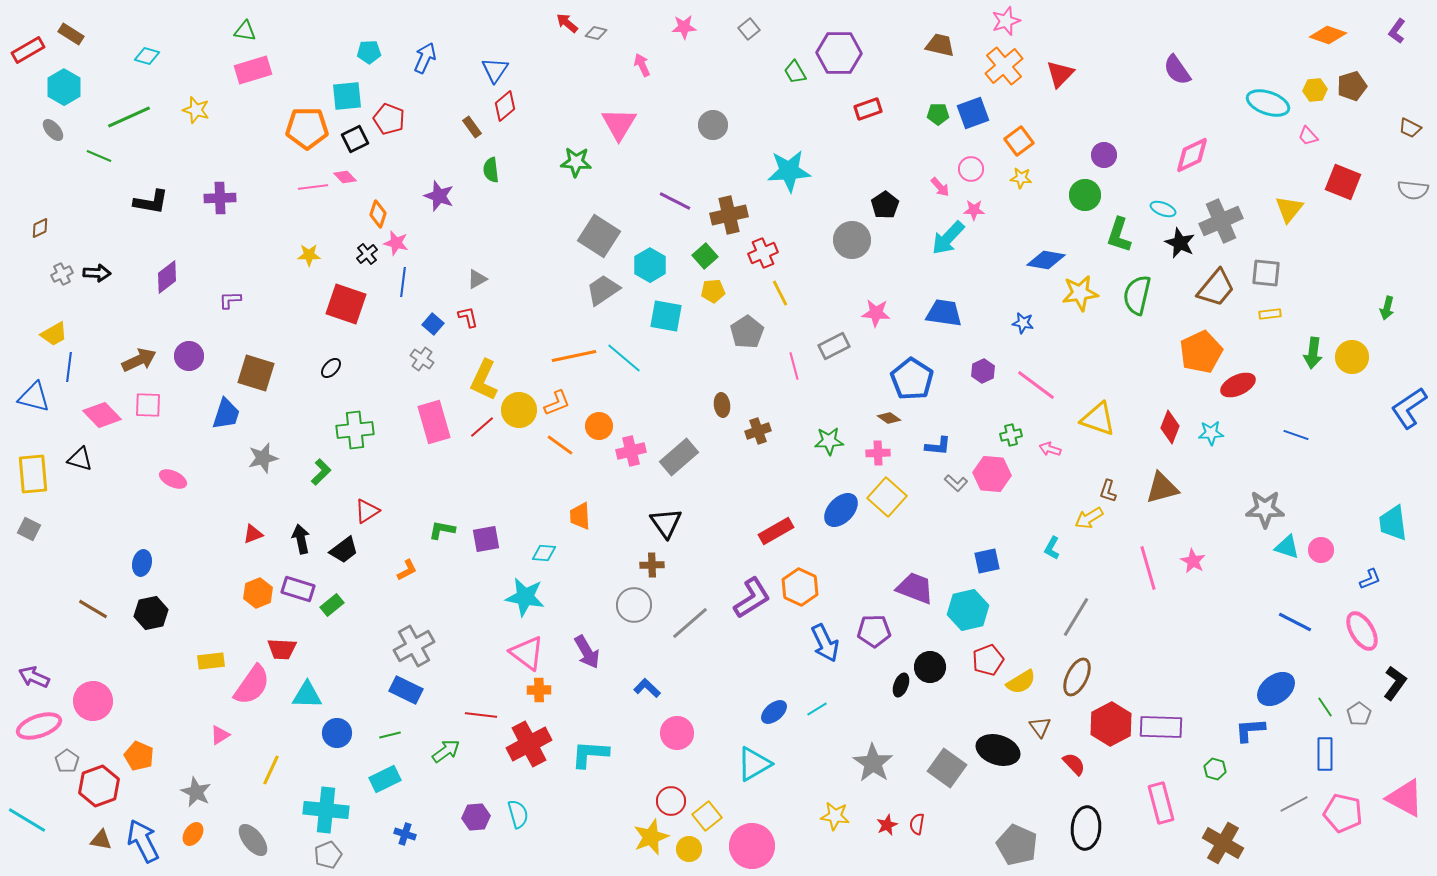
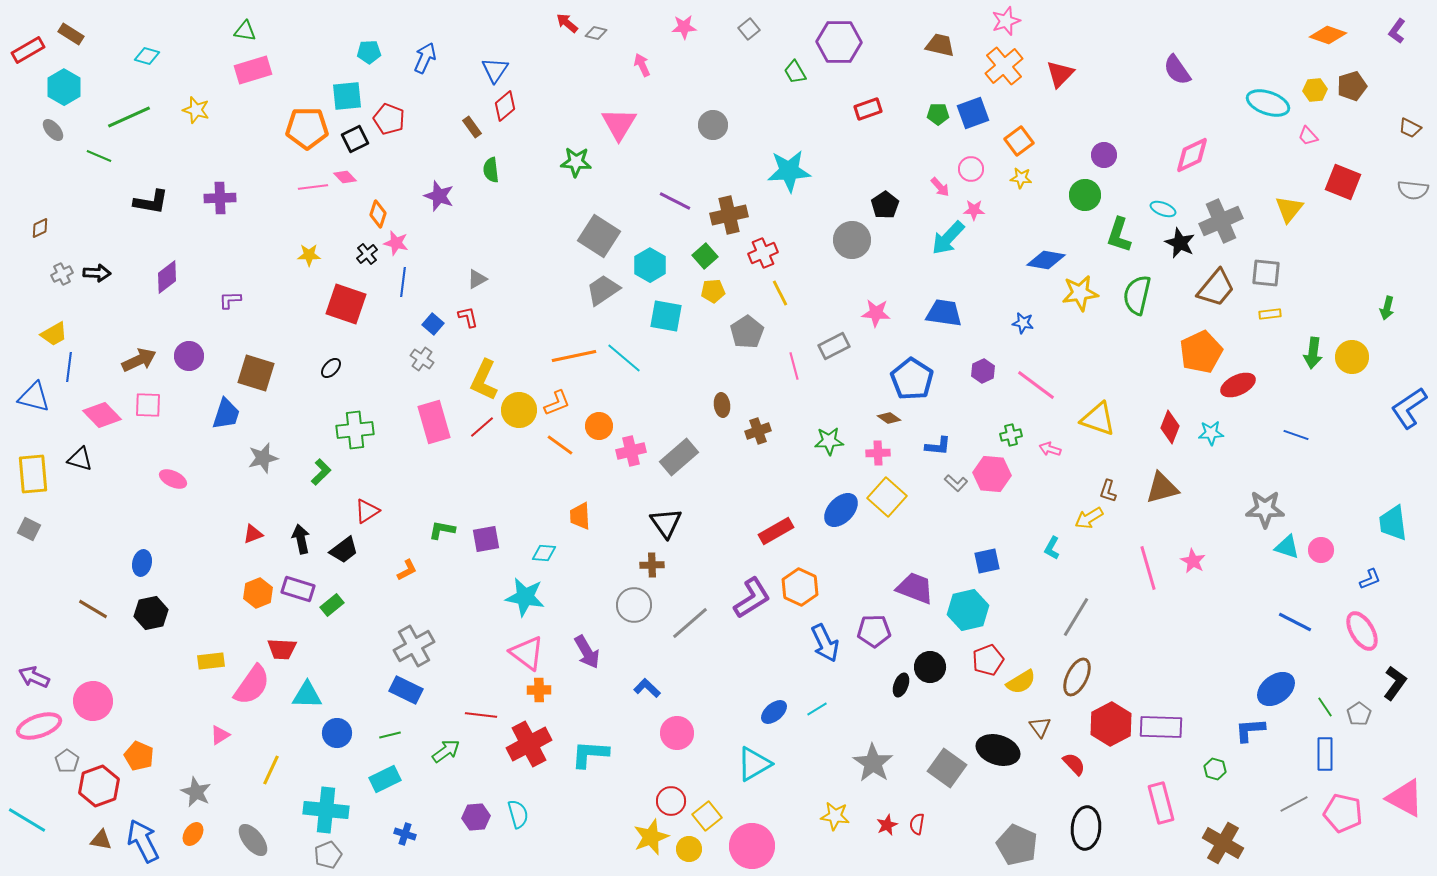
purple hexagon at (839, 53): moved 11 px up
